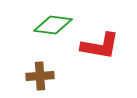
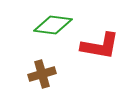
brown cross: moved 2 px right, 2 px up; rotated 12 degrees counterclockwise
